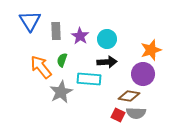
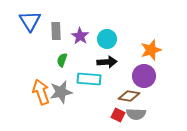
orange arrow: moved 25 px down; rotated 20 degrees clockwise
purple circle: moved 1 px right, 2 px down
gray star: rotated 15 degrees clockwise
gray semicircle: moved 1 px down
